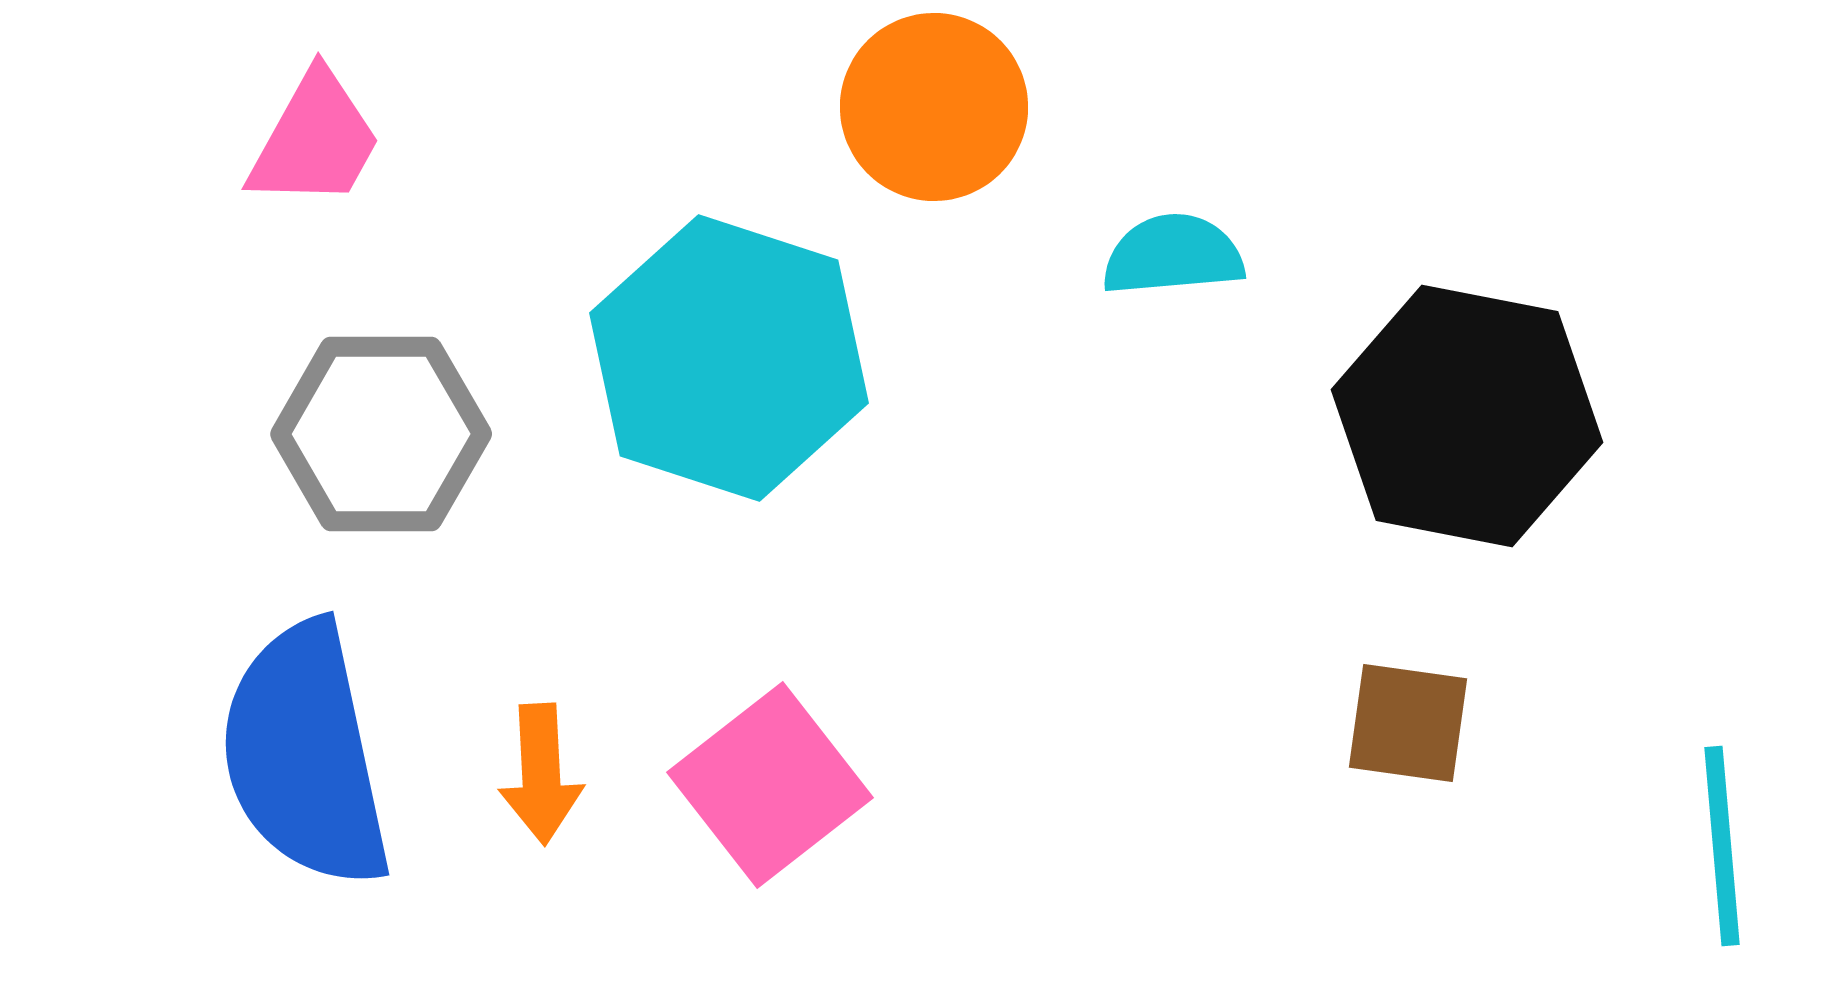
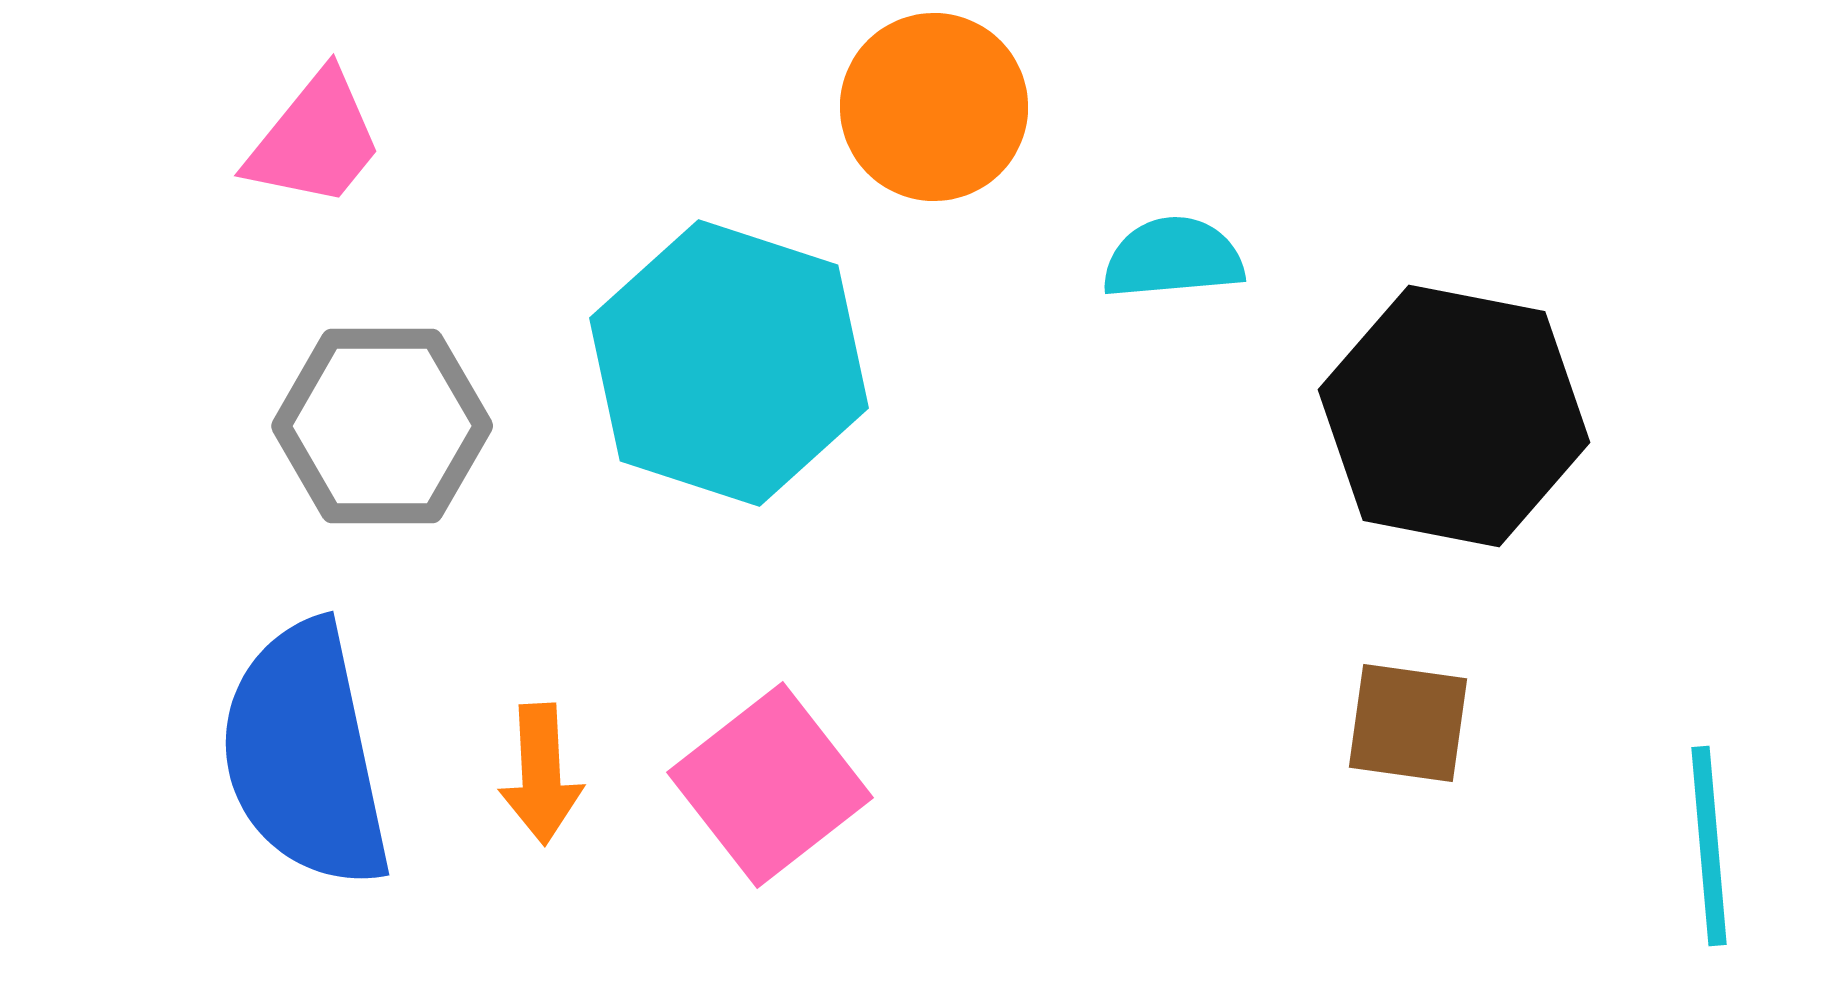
pink trapezoid: rotated 10 degrees clockwise
cyan semicircle: moved 3 px down
cyan hexagon: moved 5 px down
black hexagon: moved 13 px left
gray hexagon: moved 1 px right, 8 px up
cyan line: moved 13 px left
